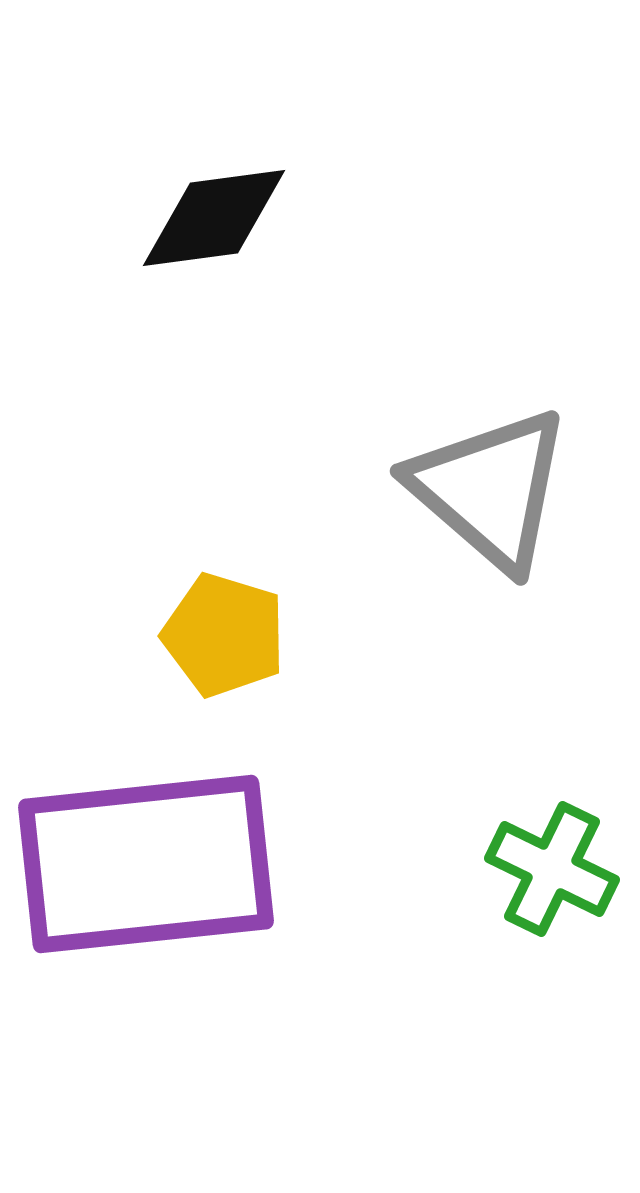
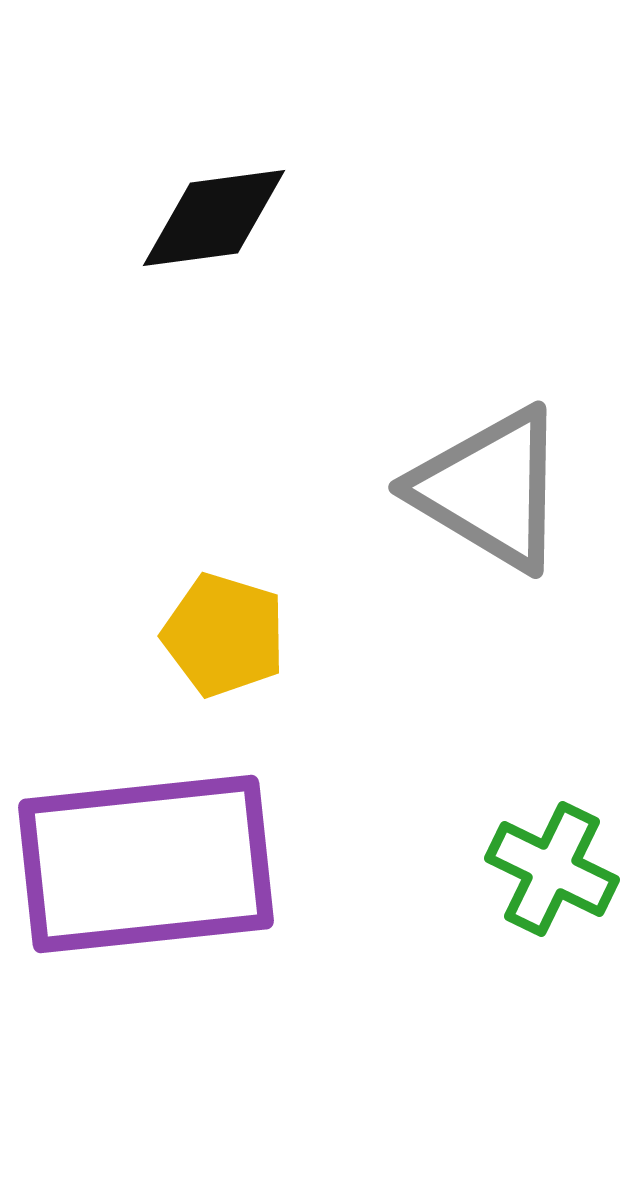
gray triangle: rotated 10 degrees counterclockwise
